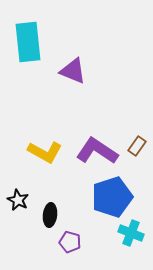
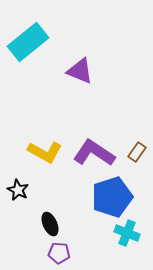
cyan rectangle: rotated 57 degrees clockwise
purple triangle: moved 7 px right
brown rectangle: moved 6 px down
purple L-shape: moved 3 px left, 2 px down
black star: moved 10 px up
black ellipse: moved 9 px down; rotated 30 degrees counterclockwise
cyan cross: moved 4 px left
purple pentagon: moved 11 px left, 11 px down; rotated 10 degrees counterclockwise
